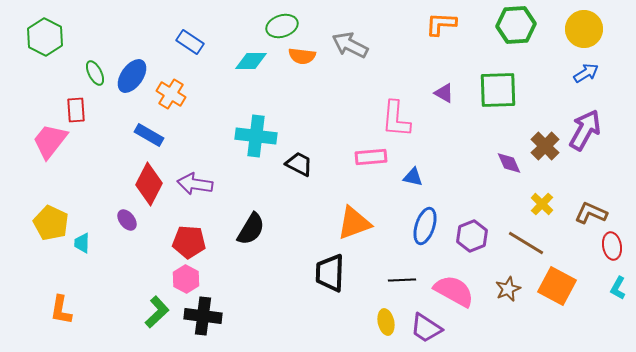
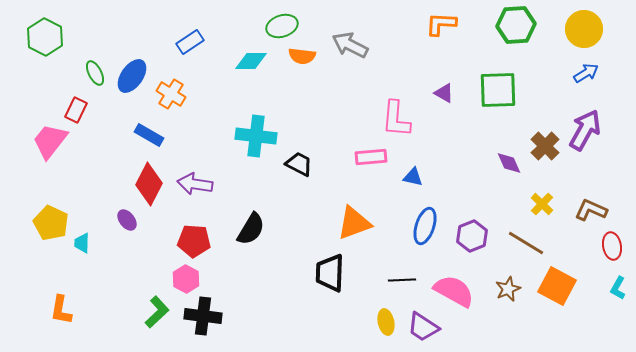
blue rectangle at (190, 42): rotated 68 degrees counterclockwise
red rectangle at (76, 110): rotated 30 degrees clockwise
brown L-shape at (591, 213): moved 3 px up
red pentagon at (189, 242): moved 5 px right, 1 px up
purple trapezoid at (426, 328): moved 3 px left, 1 px up
